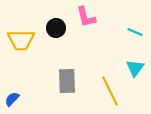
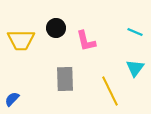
pink L-shape: moved 24 px down
gray rectangle: moved 2 px left, 2 px up
